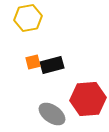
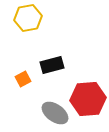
orange square: moved 10 px left, 17 px down; rotated 14 degrees counterclockwise
gray ellipse: moved 3 px right, 1 px up
